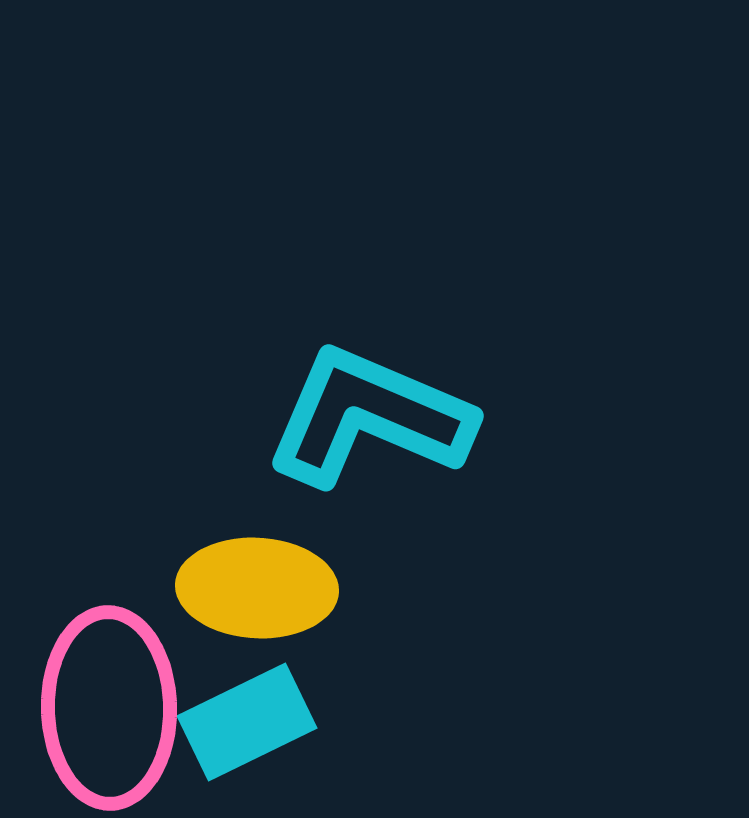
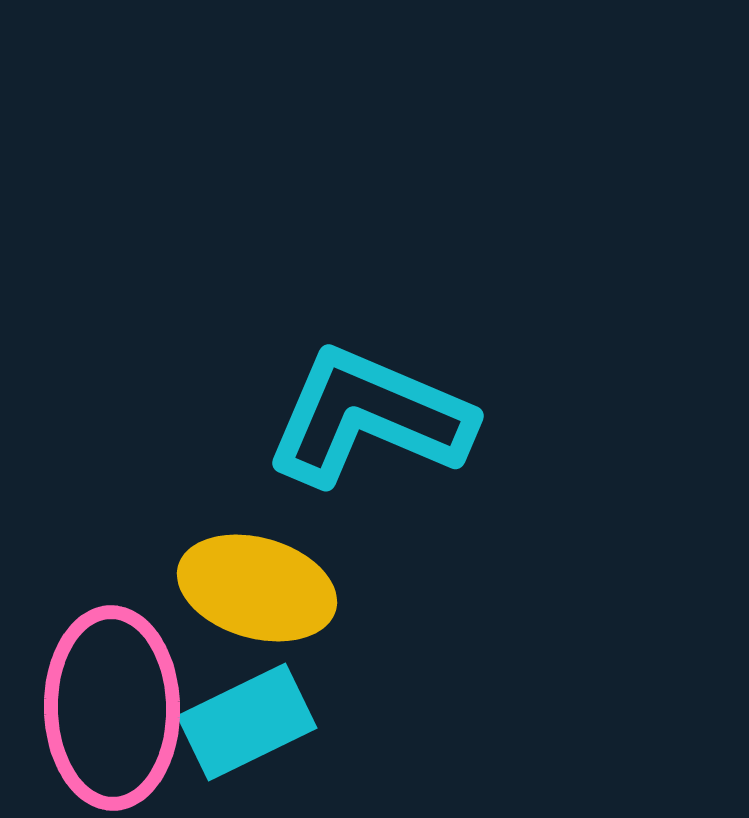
yellow ellipse: rotated 13 degrees clockwise
pink ellipse: moved 3 px right
